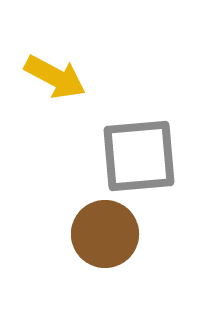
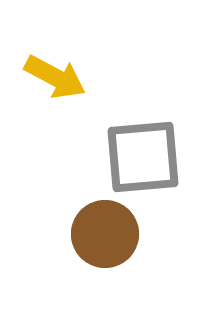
gray square: moved 4 px right, 1 px down
